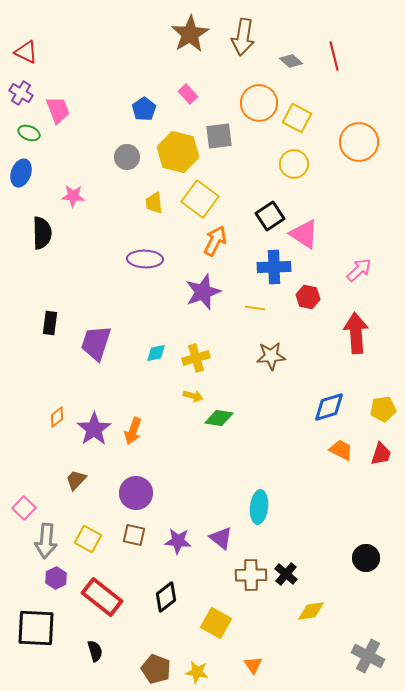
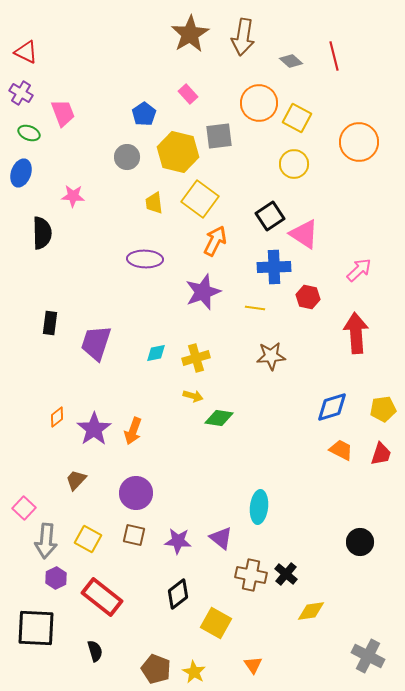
blue pentagon at (144, 109): moved 5 px down
pink trapezoid at (58, 110): moved 5 px right, 3 px down
blue diamond at (329, 407): moved 3 px right
black circle at (366, 558): moved 6 px left, 16 px up
brown cross at (251, 575): rotated 12 degrees clockwise
black diamond at (166, 597): moved 12 px right, 3 px up
yellow star at (197, 672): moved 3 px left; rotated 20 degrees clockwise
